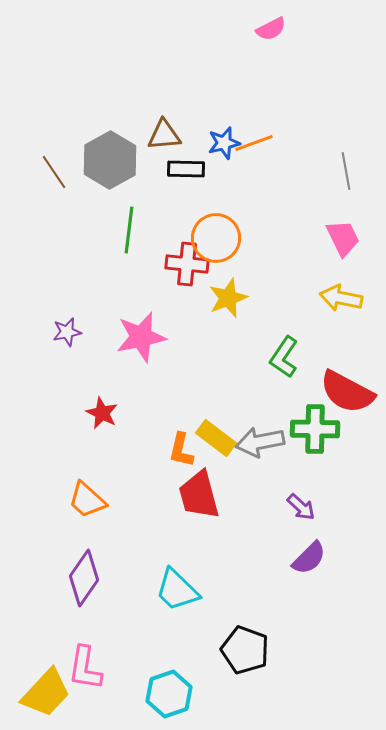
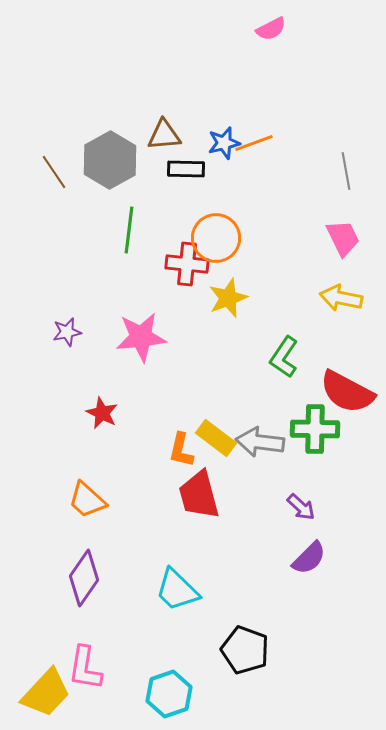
pink star: rotated 6 degrees clockwise
gray arrow: rotated 18 degrees clockwise
